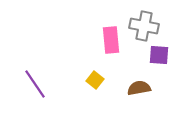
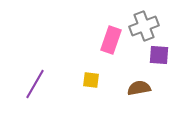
gray cross: rotated 32 degrees counterclockwise
pink rectangle: rotated 24 degrees clockwise
yellow square: moved 4 px left; rotated 30 degrees counterclockwise
purple line: rotated 64 degrees clockwise
